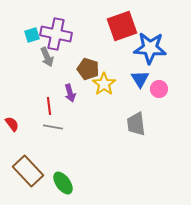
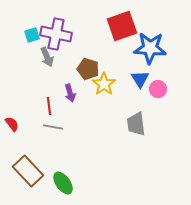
pink circle: moved 1 px left
